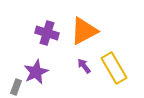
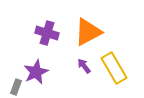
orange triangle: moved 4 px right, 1 px down
